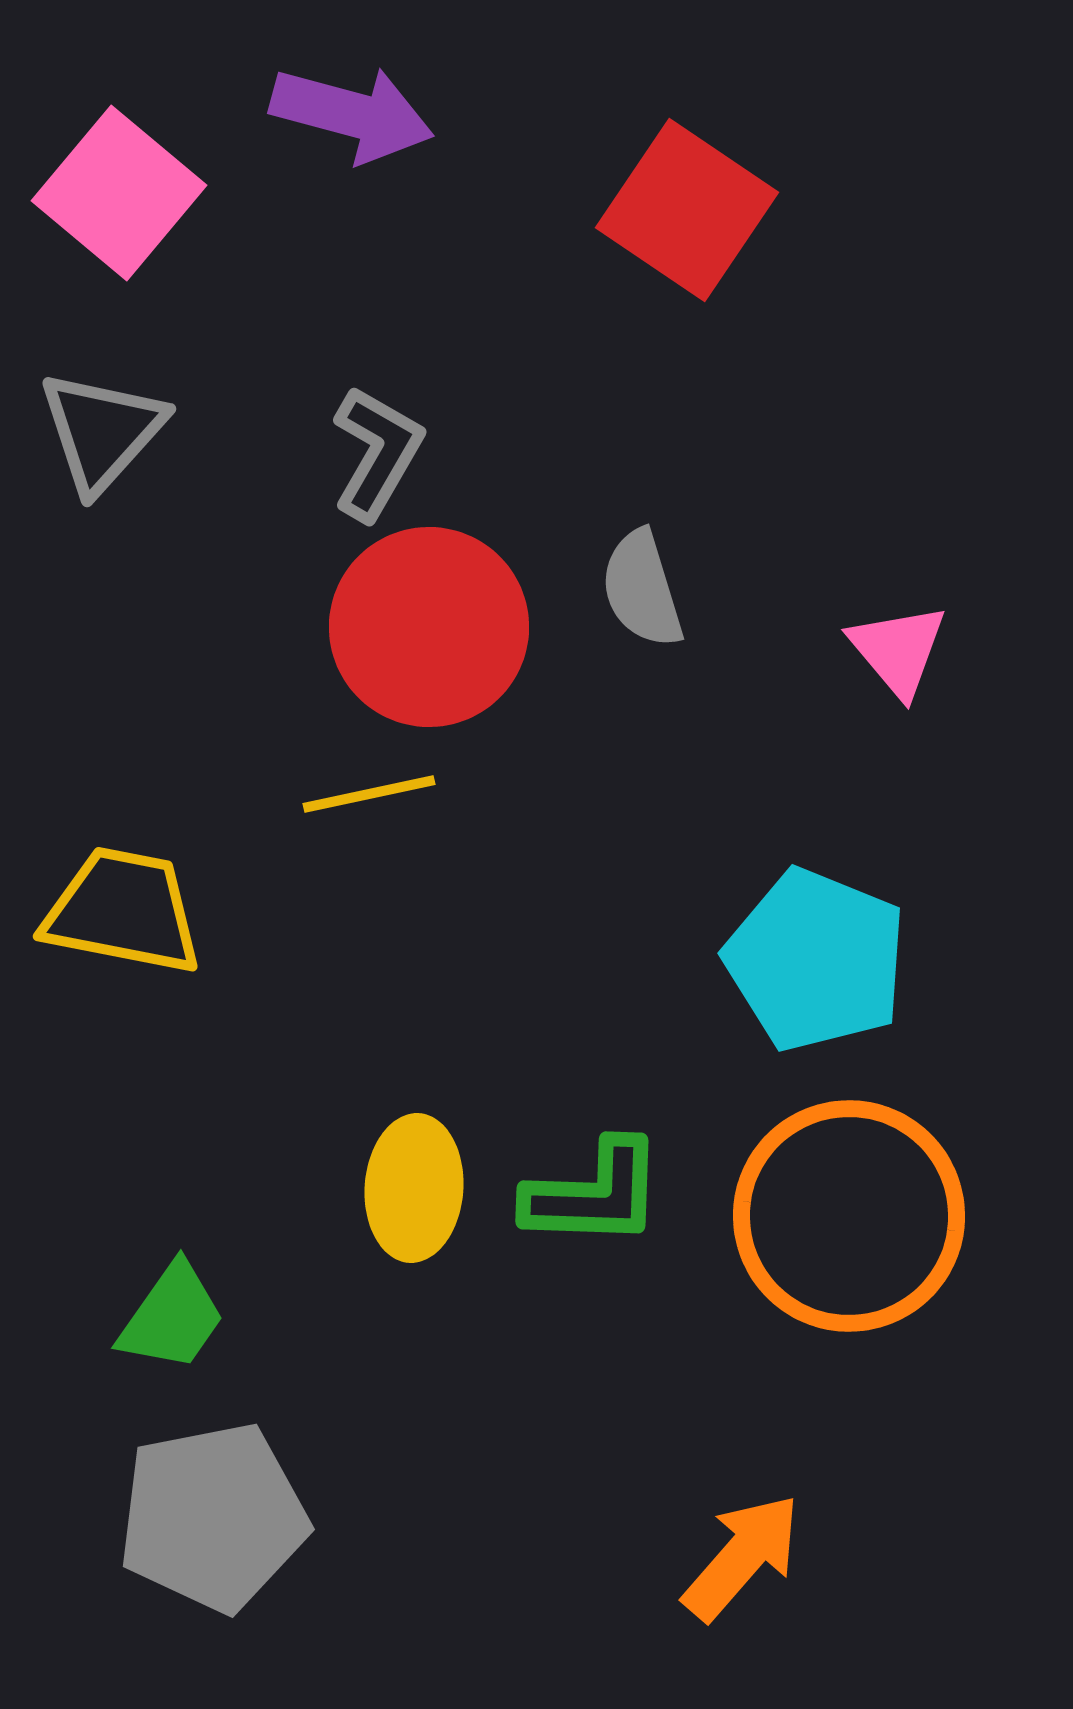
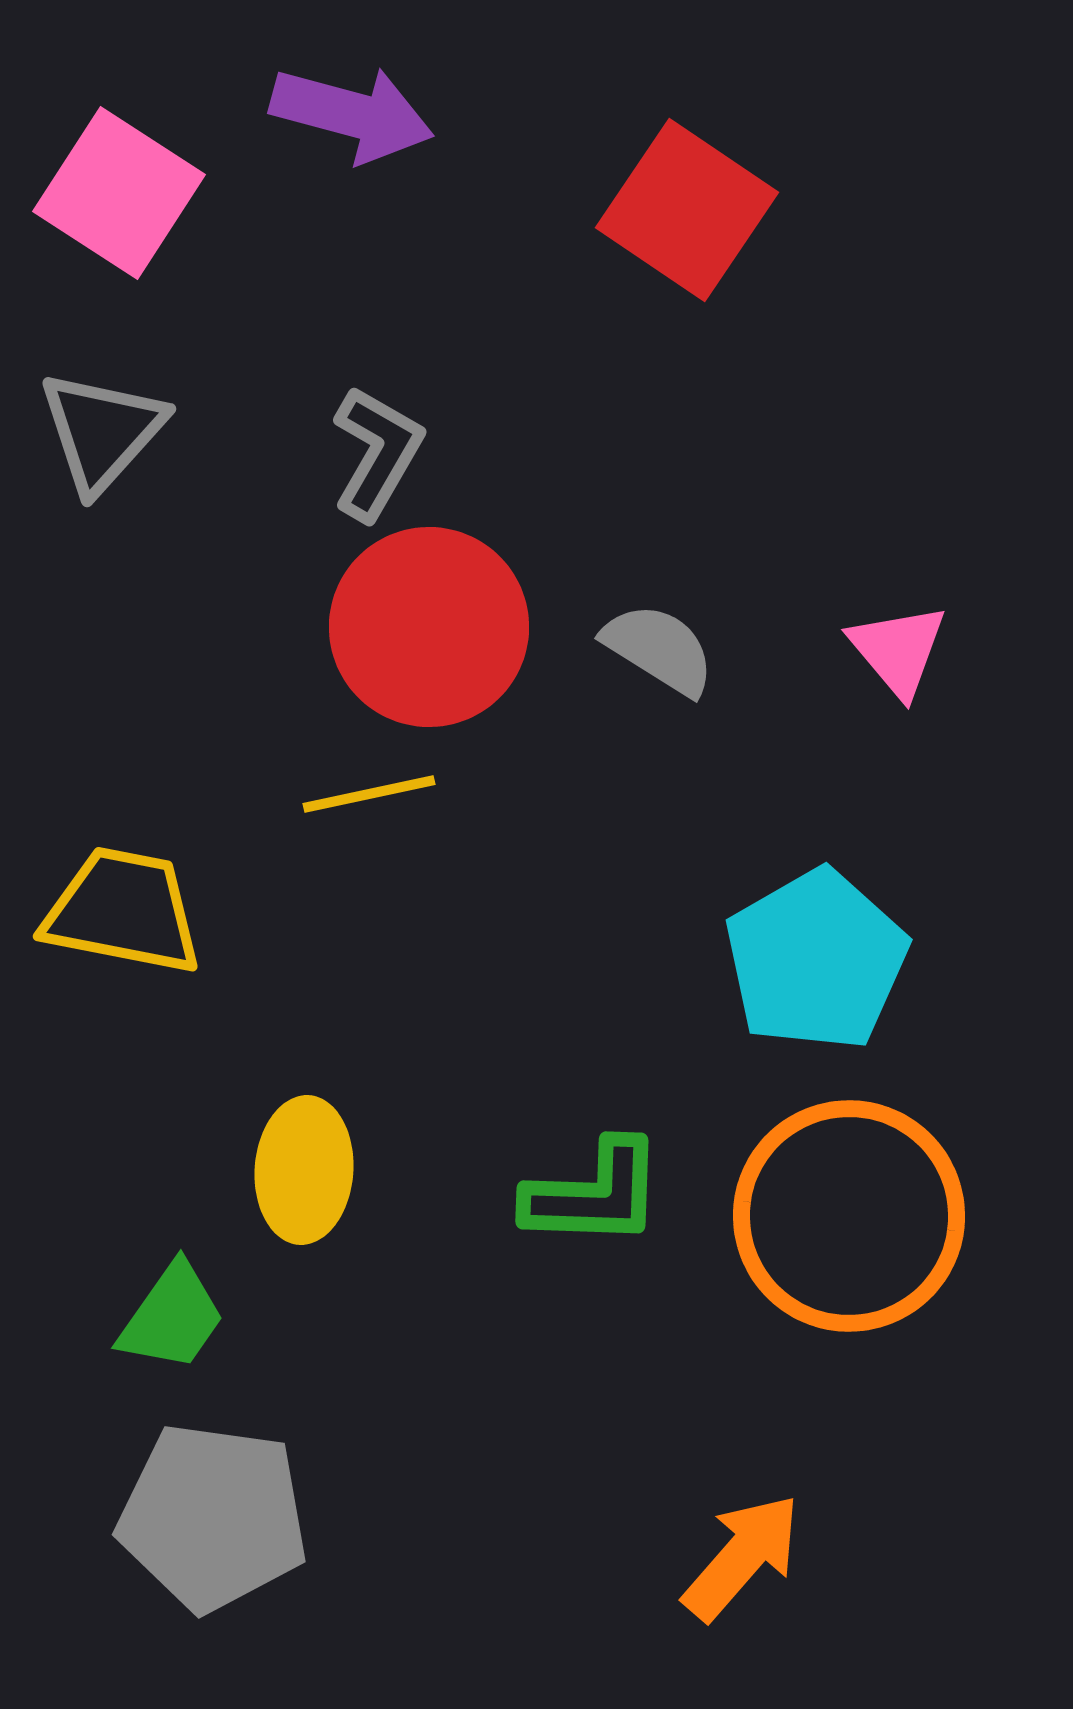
pink square: rotated 7 degrees counterclockwise
gray semicircle: moved 17 px right, 60 px down; rotated 139 degrees clockwise
cyan pentagon: rotated 20 degrees clockwise
yellow ellipse: moved 110 px left, 18 px up
gray pentagon: rotated 19 degrees clockwise
